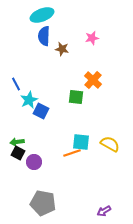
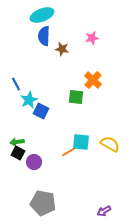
orange line: moved 2 px left, 2 px up; rotated 12 degrees counterclockwise
